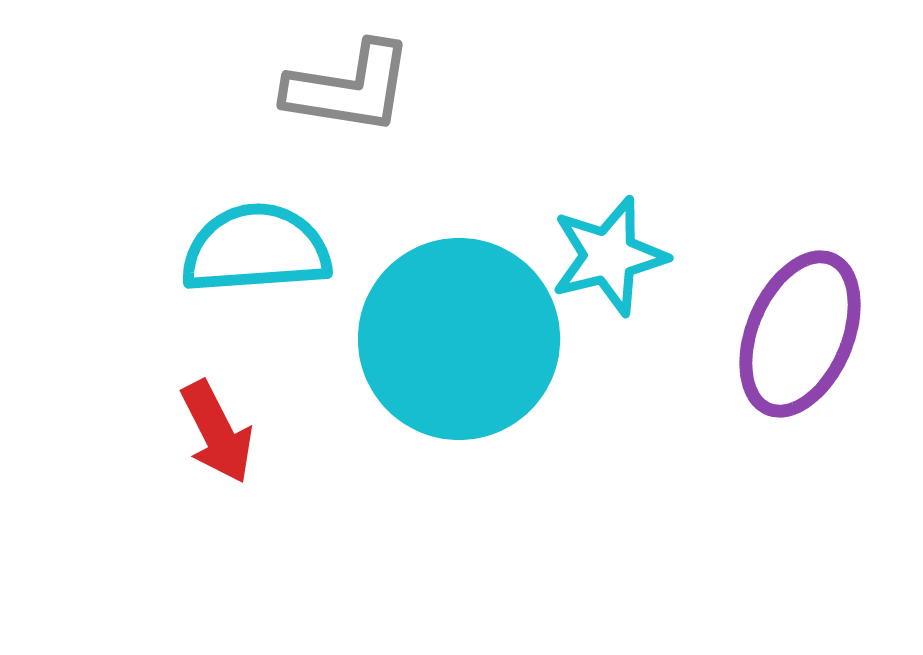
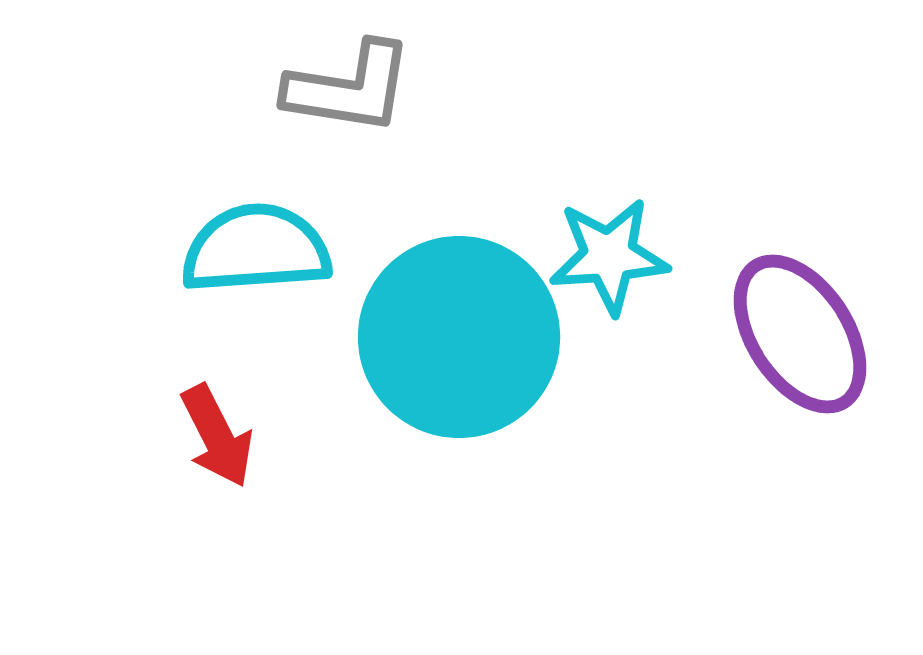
cyan star: rotated 10 degrees clockwise
purple ellipse: rotated 56 degrees counterclockwise
cyan circle: moved 2 px up
red arrow: moved 4 px down
